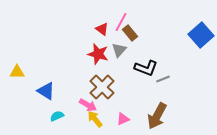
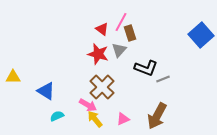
brown rectangle: rotated 21 degrees clockwise
yellow triangle: moved 4 px left, 5 px down
